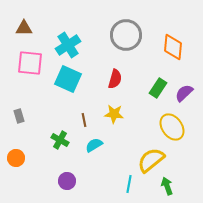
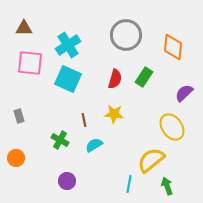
green rectangle: moved 14 px left, 11 px up
